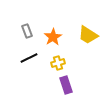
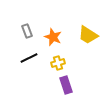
orange star: rotated 18 degrees counterclockwise
